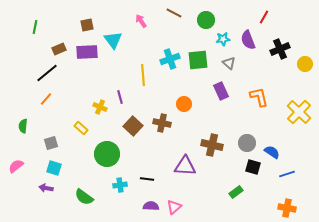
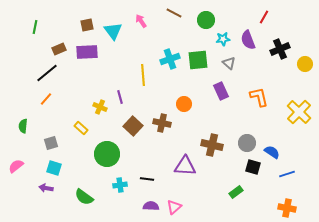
cyan triangle at (113, 40): moved 9 px up
